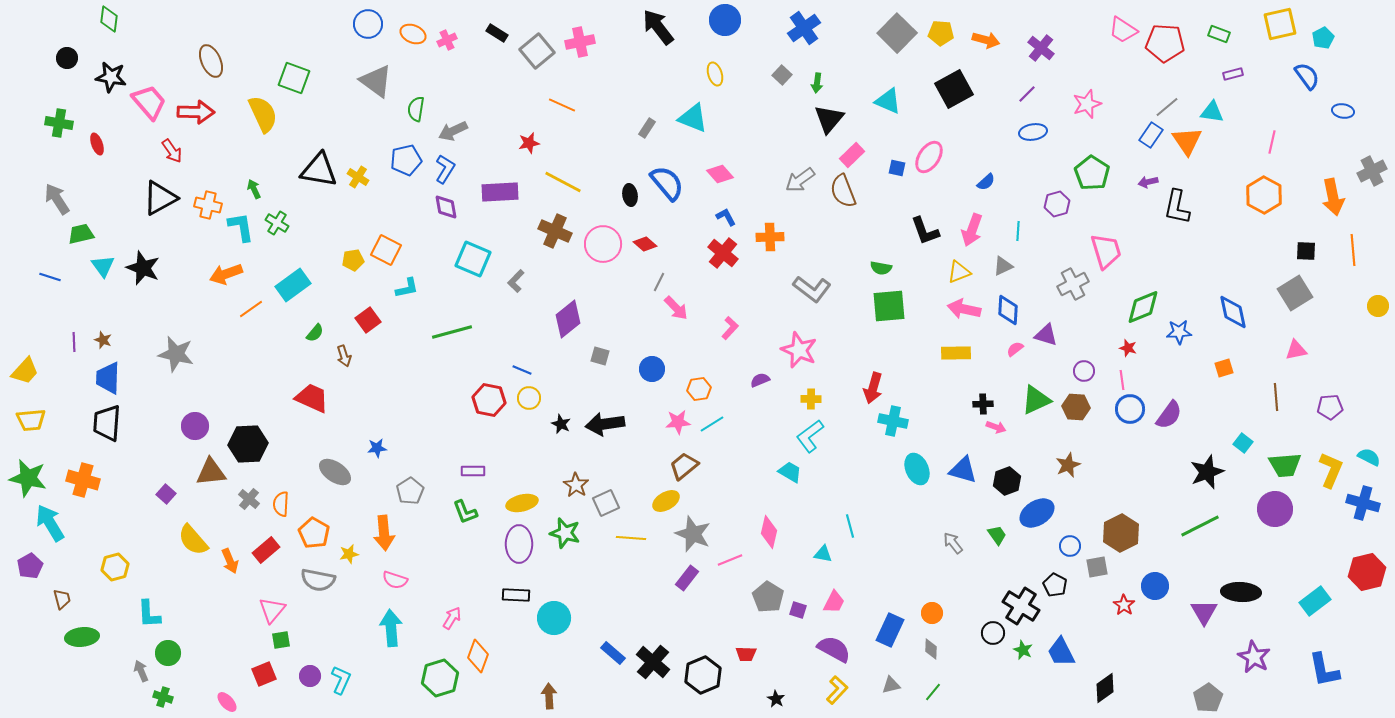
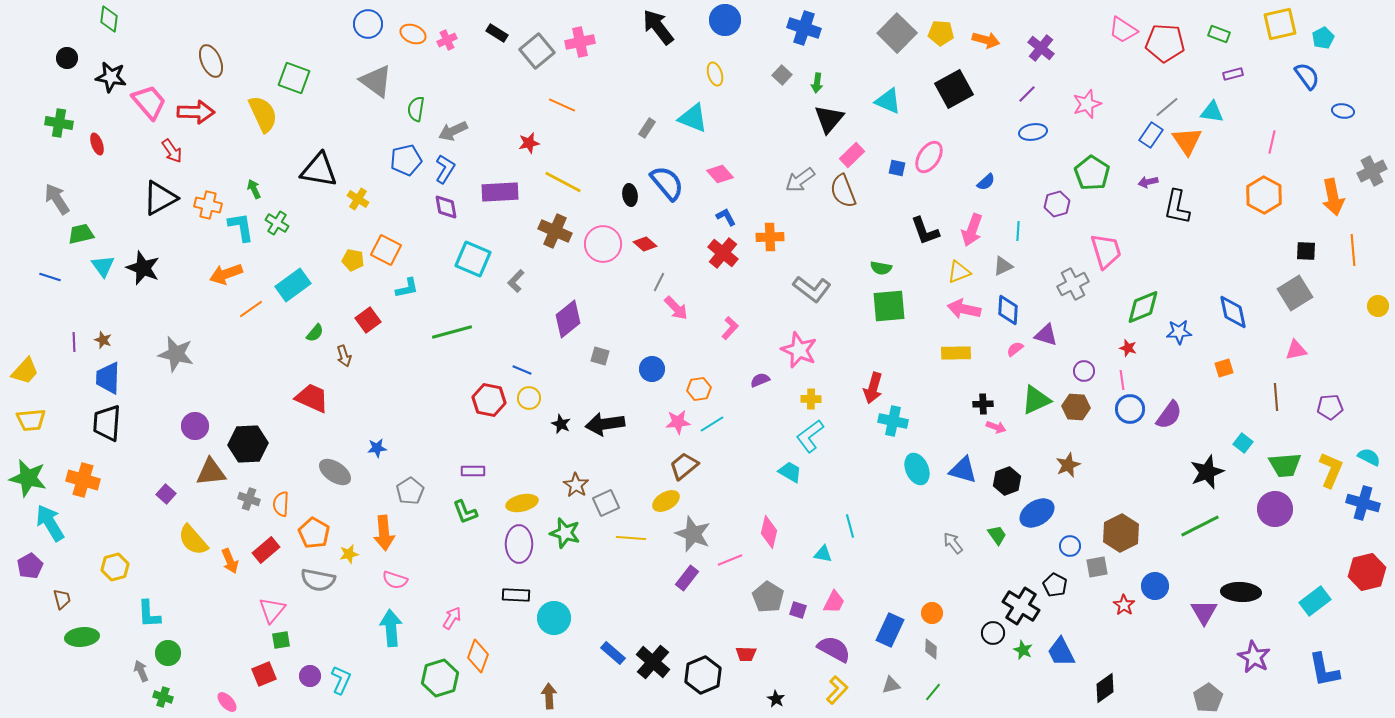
blue cross at (804, 28): rotated 36 degrees counterclockwise
yellow cross at (358, 177): moved 22 px down
yellow pentagon at (353, 260): rotated 20 degrees clockwise
gray cross at (249, 499): rotated 20 degrees counterclockwise
